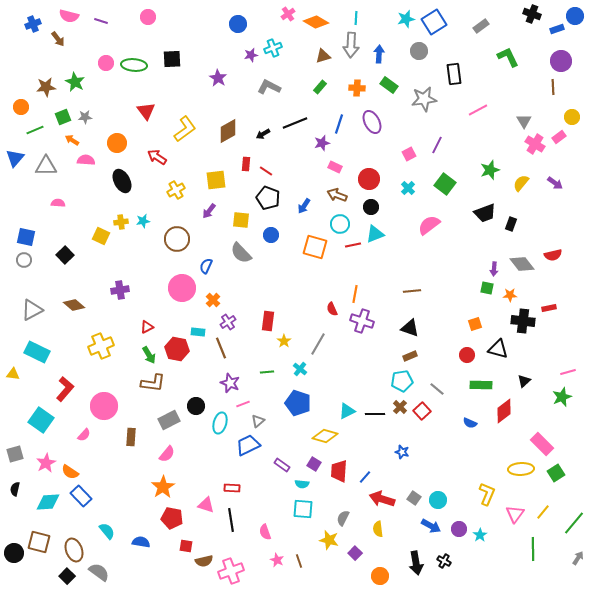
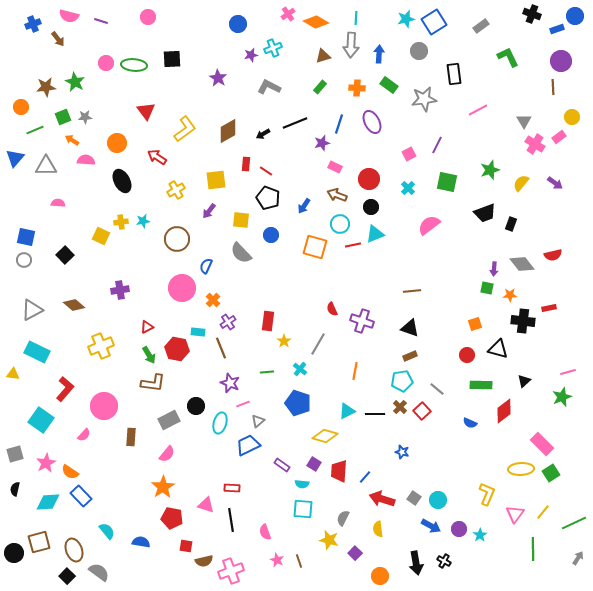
green square at (445, 184): moved 2 px right, 2 px up; rotated 25 degrees counterclockwise
orange line at (355, 294): moved 77 px down
green square at (556, 473): moved 5 px left
green line at (574, 523): rotated 25 degrees clockwise
brown square at (39, 542): rotated 30 degrees counterclockwise
